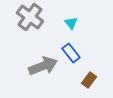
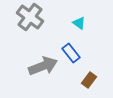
cyan triangle: moved 8 px right; rotated 16 degrees counterclockwise
